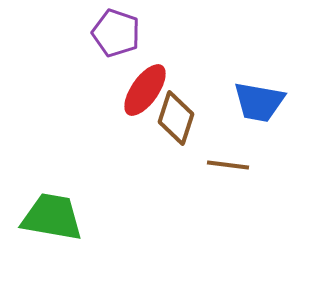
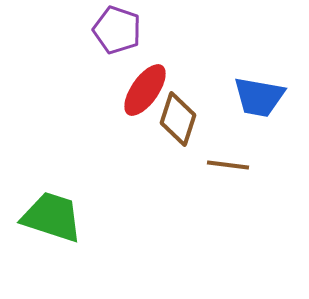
purple pentagon: moved 1 px right, 3 px up
blue trapezoid: moved 5 px up
brown diamond: moved 2 px right, 1 px down
green trapezoid: rotated 8 degrees clockwise
